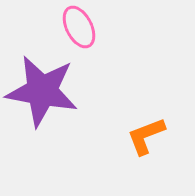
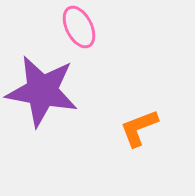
orange L-shape: moved 7 px left, 8 px up
